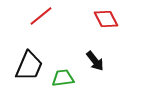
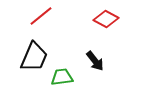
red diamond: rotated 35 degrees counterclockwise
black trapezoid: moved 5 px right, 9 px up
green trapezoid: moved 1 px left, 1 px up
